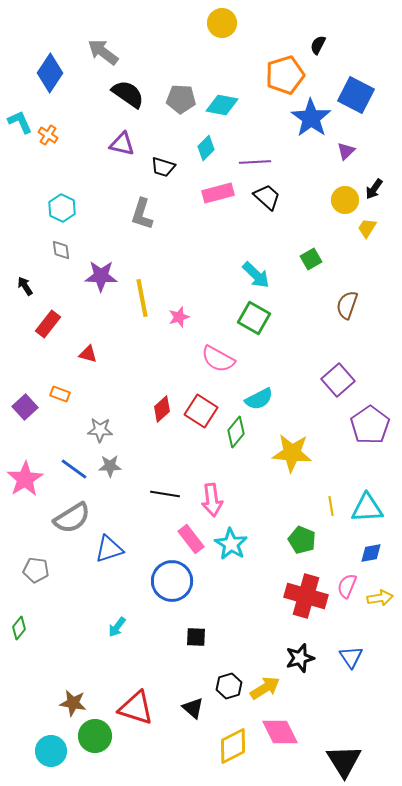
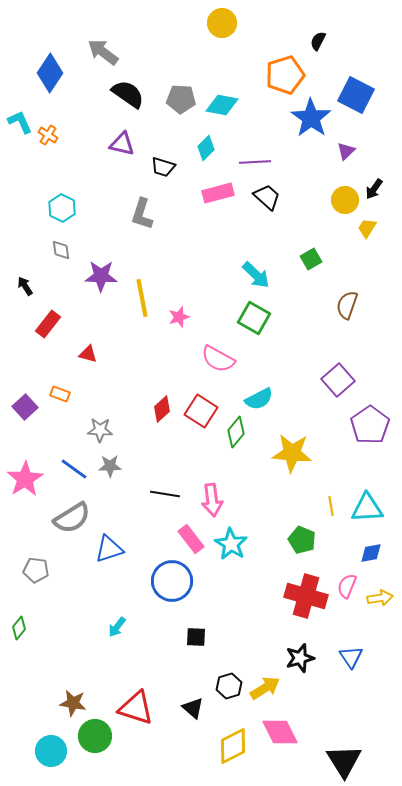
black semicircle at (318, 45): moved 4 px up
